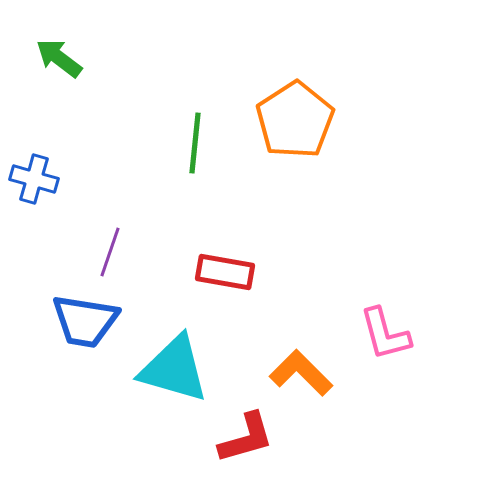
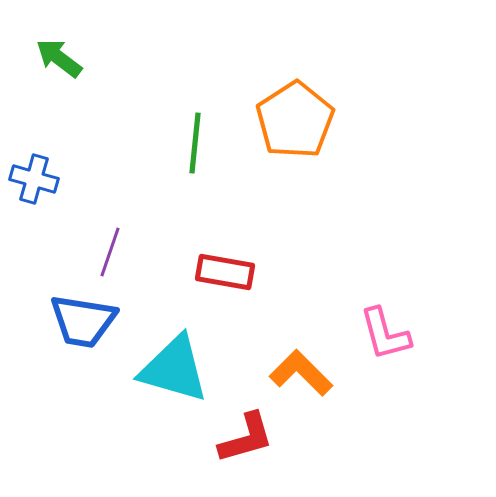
blue trapezoid: moved 2 px left
